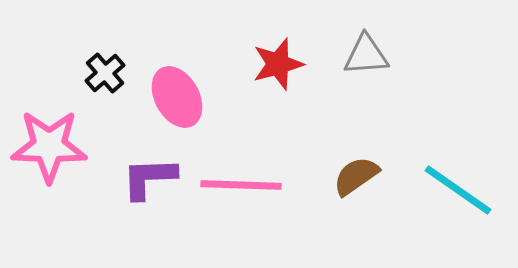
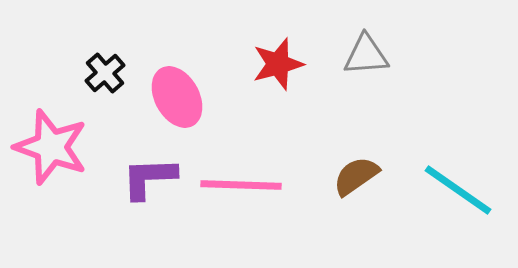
pink star: moved 2 px right, 1 px down; rotated 18 degrees clockwise
